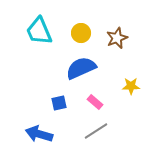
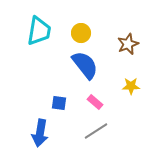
cyan trapezoid: rotated 148 degrees counterclockwise
brown star: moved 11 px right, 6 px down
blue semicircle: moved 4 px right, 3 px up; rotated 76 degrees clockwise
blue square: rotated 21 degrees clockwise
blue arrow: moved 1 px right, 1 px up; rotated 96 degrees counterclockwise
